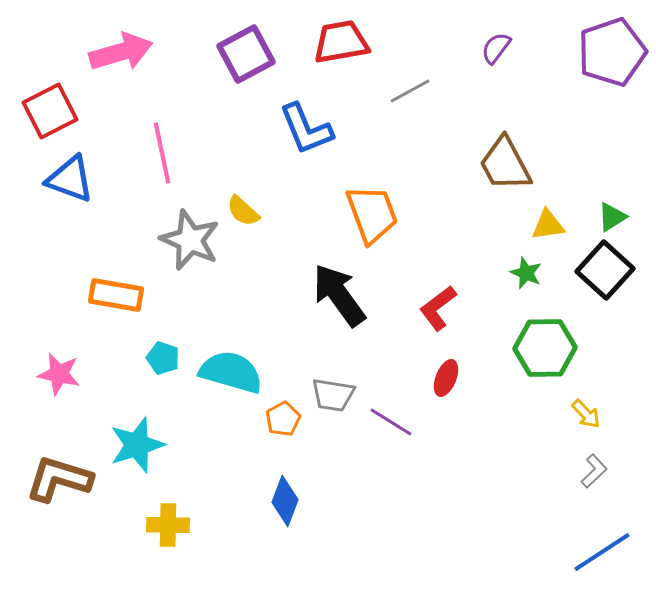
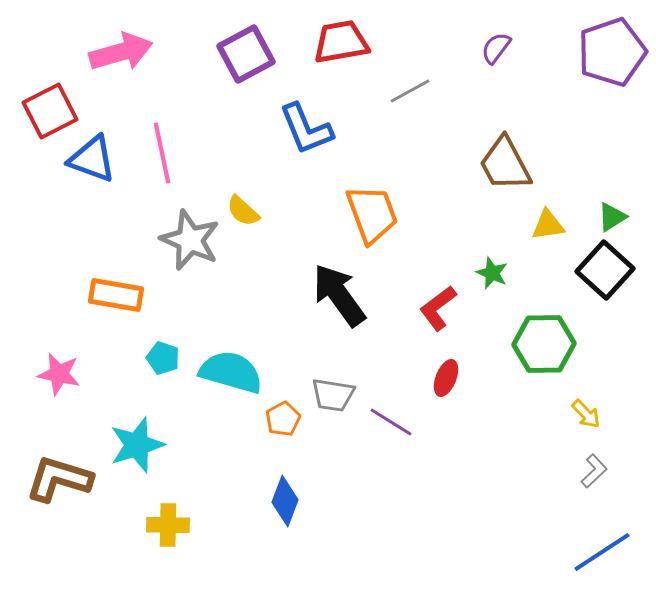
blue triangle: moved 22 px right, 20 px up
green star: moved 34 px left
green hexagon: moved 1 px left, 4 px up
